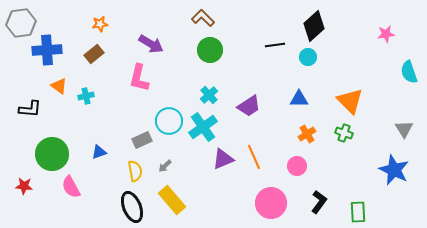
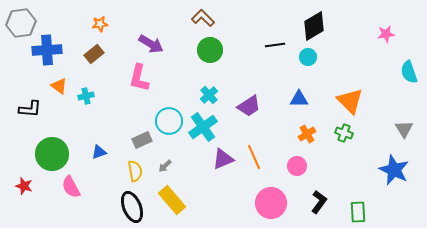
black diamond at (314, 26): rotated 12 degrees clockwise
red star at (24, 186): rotated 12 degrees clockwise
